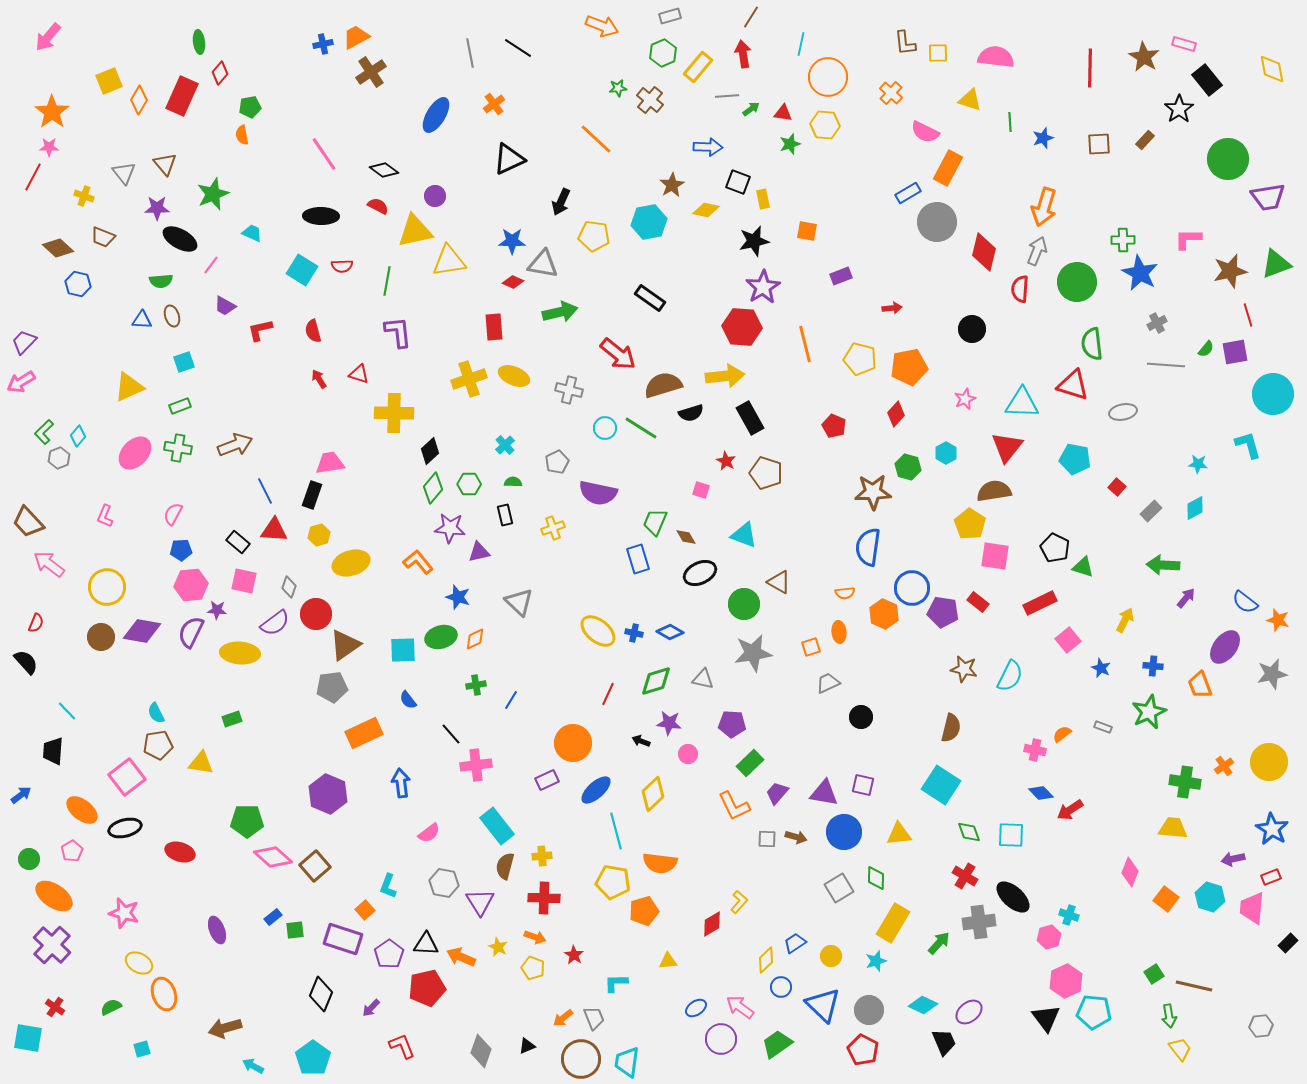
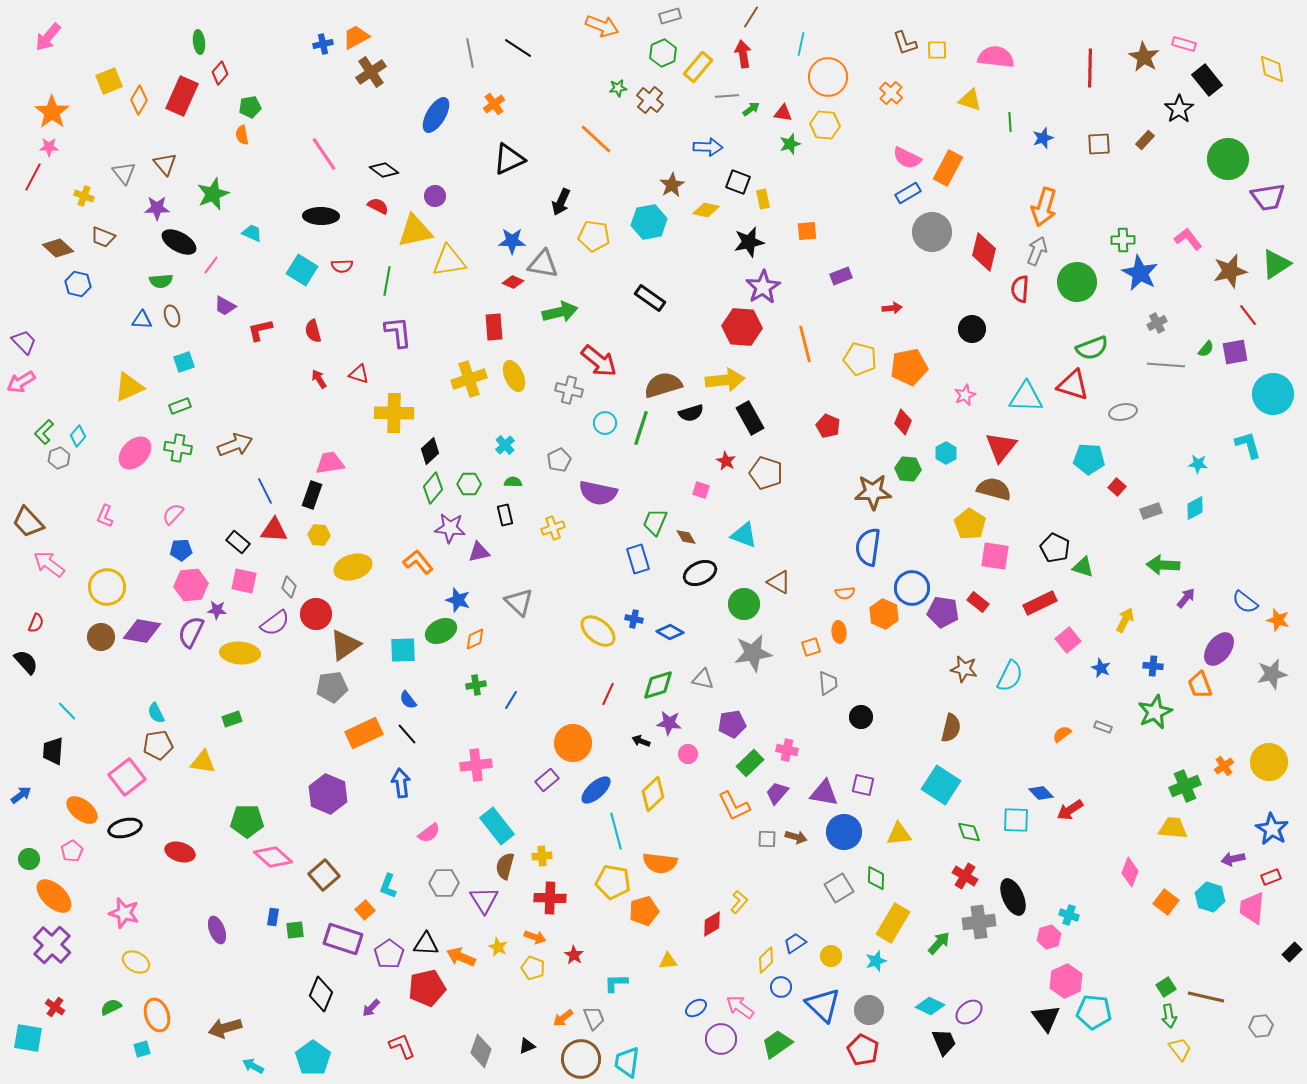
brown L-shape at (905, 43): rotated 12 degrees counterclockwise
yellow square at (938, 53): moved 1 px left, 3 px up
pink semicircle at (925, 132): moved 18 px left, 26 px down
gray circle at (937, 222): moved 5 px left, 10 px down
orange square at (807, 231): rotated 15 degrees counterclockwise
black ellipse at (180, 239): moved 1 px left, 3 px down
pink L-shape at (1188, 239): rotated 52 degrees clockwise
black star at (754, 241): moved 5 px left, 1 px down
green triangle at (1276, 264): rotated 12 degrees counterclockwise
red line at (1248, 315): rotated 20 degrees counterclockwise
purple trapezoid at (24, 342): rotated 92 degrees clockwise
green semicircle at (1092, 344): moved 4 px down; rotated 104 degrees counterclockwise
red arrow at (618, 354): moved 19 px left, 7 px down
yellow ellipse at (514, 376): rotated 44 degrees clockwise
yellow arrow at (725, 376): moved 4 px down
pink star at (965, 399): moved 4 px up
cyan triangle at (1022, 403): moved 4 px right, 6 px up
red diamond at (896, 414): moved 7 px right, 8 px down; rotated 20 degrees counterclockwise
red pentagon at (834, 426): moved 6 px left
cyan circle at (605, 428): moved 5 px up
green line at (641, 428): rotated 76 degrees clockwise
red triangle at (1007, 447): moved 6 px left
cyan pentagon at (1075, 459): moved 14 px right; rotated 8 degrees counterclockwise
gray pentagon at (557, 462): moved 2 px right, 2 px up
green hexagon at (908, 467): moved 2 px down; rotated 10 degrees counterclockwise
brown semicircle at (994, 491): moved 2 px up; rotated 24 degrees clockwise
gray rectangle at (1151, 511): rotated 25 degrees clockwise
pink semicircle at (173, 514): rotated 15 degrees clockwise
yellow hexagon at (319, 535): rotated 20 degrees clockwise
yellow ellipse at (351, 563): moved 2 px right, 4 px down
blue star at (458, 597): moved 3 px down
blue cross at (634, 633): moved 14 px up
green ellipse at (441, 637): moved 6 px up; rotated 12 degrees counterclockwise
purple ellipse at (1225, 647): moved 6 px left, 2 px down
green diamond at (656, 681): moved 2 px right, 4 px down
gray trapezoid at (828, 683): rotated 110 degrees clockwise
green star at (1149, 712): moved 6 px right
purple pentagon at (732, 724): rotated 12 degrees counterclockwise
black line at (451, 734): moved 44 px left
pink cross at (1035, 750): moved 248 px left
yellow triangle at (201, 763): moved 2 px right, 1 px up
purple rectangle at (547, 780): rotated 15 degrees counterclockwise
green cross at (1185, 782): moved 4 px down; rotated 32 degrees counterclockwise
cyan square at (1011, 835): moved 5 px right, 15 px up
brown square at (315, 866): moved 9 px right, 9 px down
gray hexagon at (444, 883): rotated 12 degrees counterclockwise
orange ellipse at (54, 896): rotated 9 degrees clockwise
black ellipse at (1013, 897): rotated 24 degrees clockwise
red cross at (544, 898): moved 6 px right
orange square at (1166, 899): moved 3 px down
purple triangle at (480, 902): moved 4 px right, 2 px up
blue rectangle at (273, 917): rotated 42 degrees counterclockwise
black rectangle at (1288, 943): moved 4 px right, 9 px down
yellow ellipse at (139, 963): moved 3 px left, 1 px up
green square at (1154, 974): moved 12 px right, 13 px down
brown line at (1194, 986): moved 12 px right, 11 px down
orange ellipse at (164, 994): moved 7 px left, 21 px down
cyan diamond at (923, 1005): moved 7 px right, 1 px down
